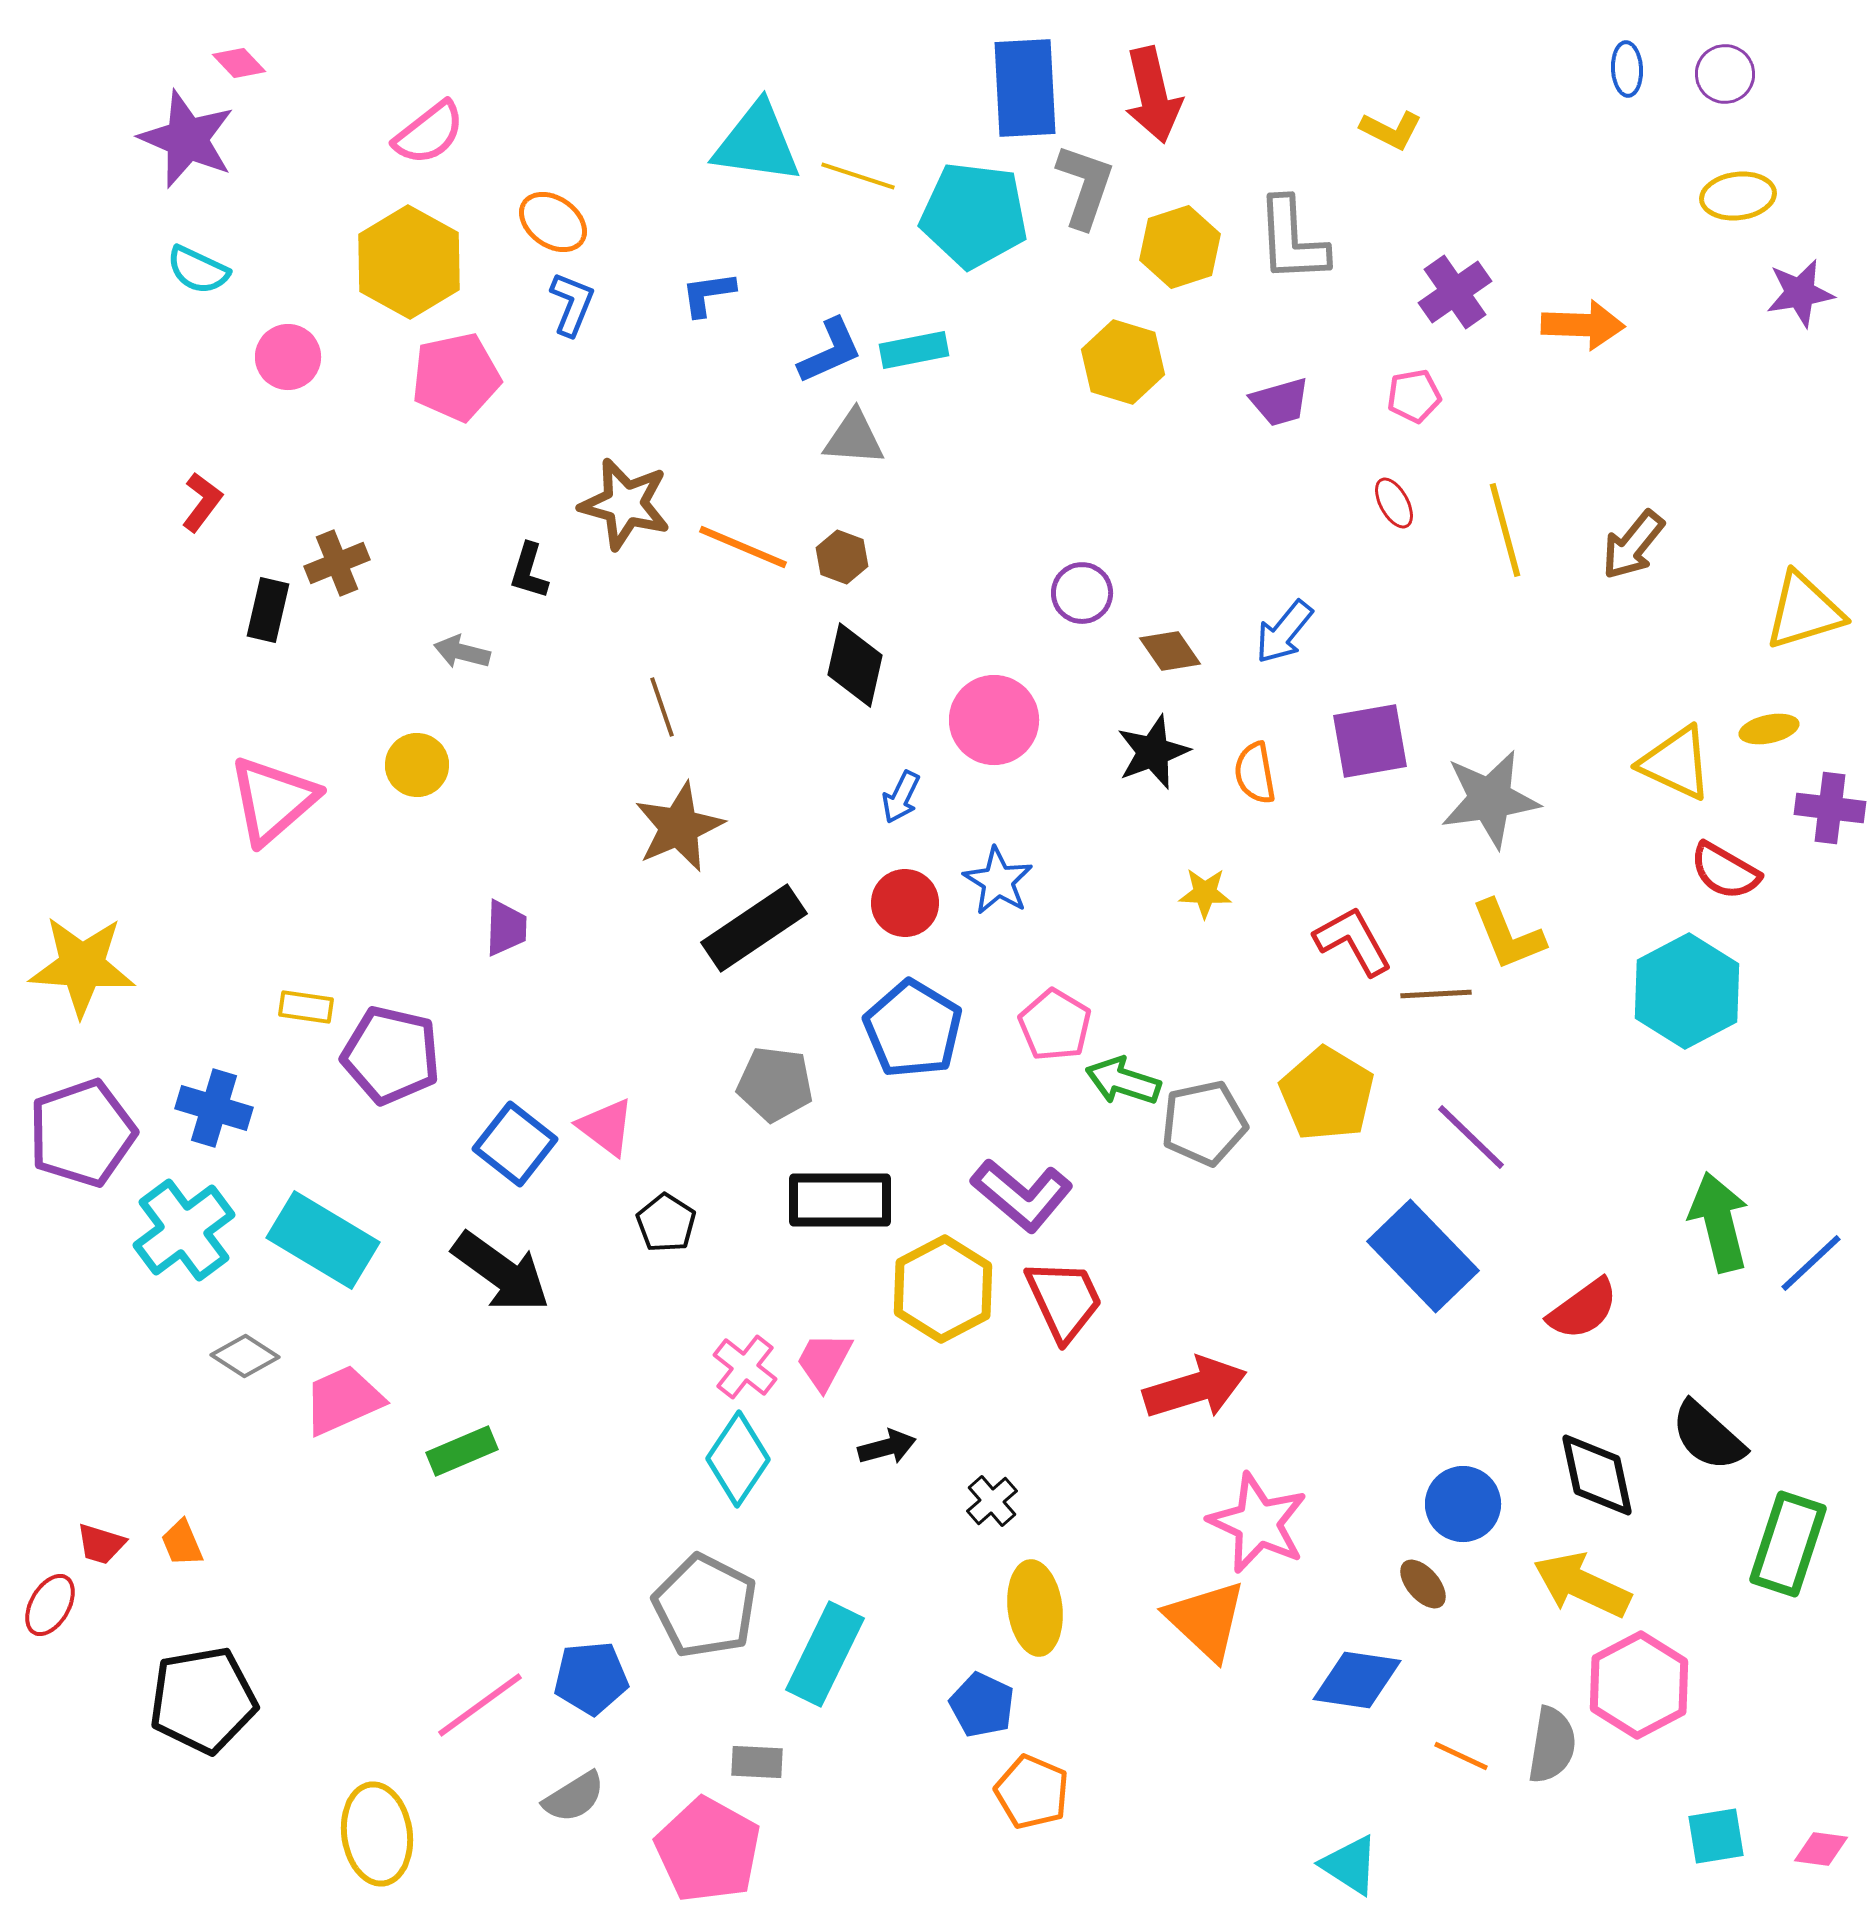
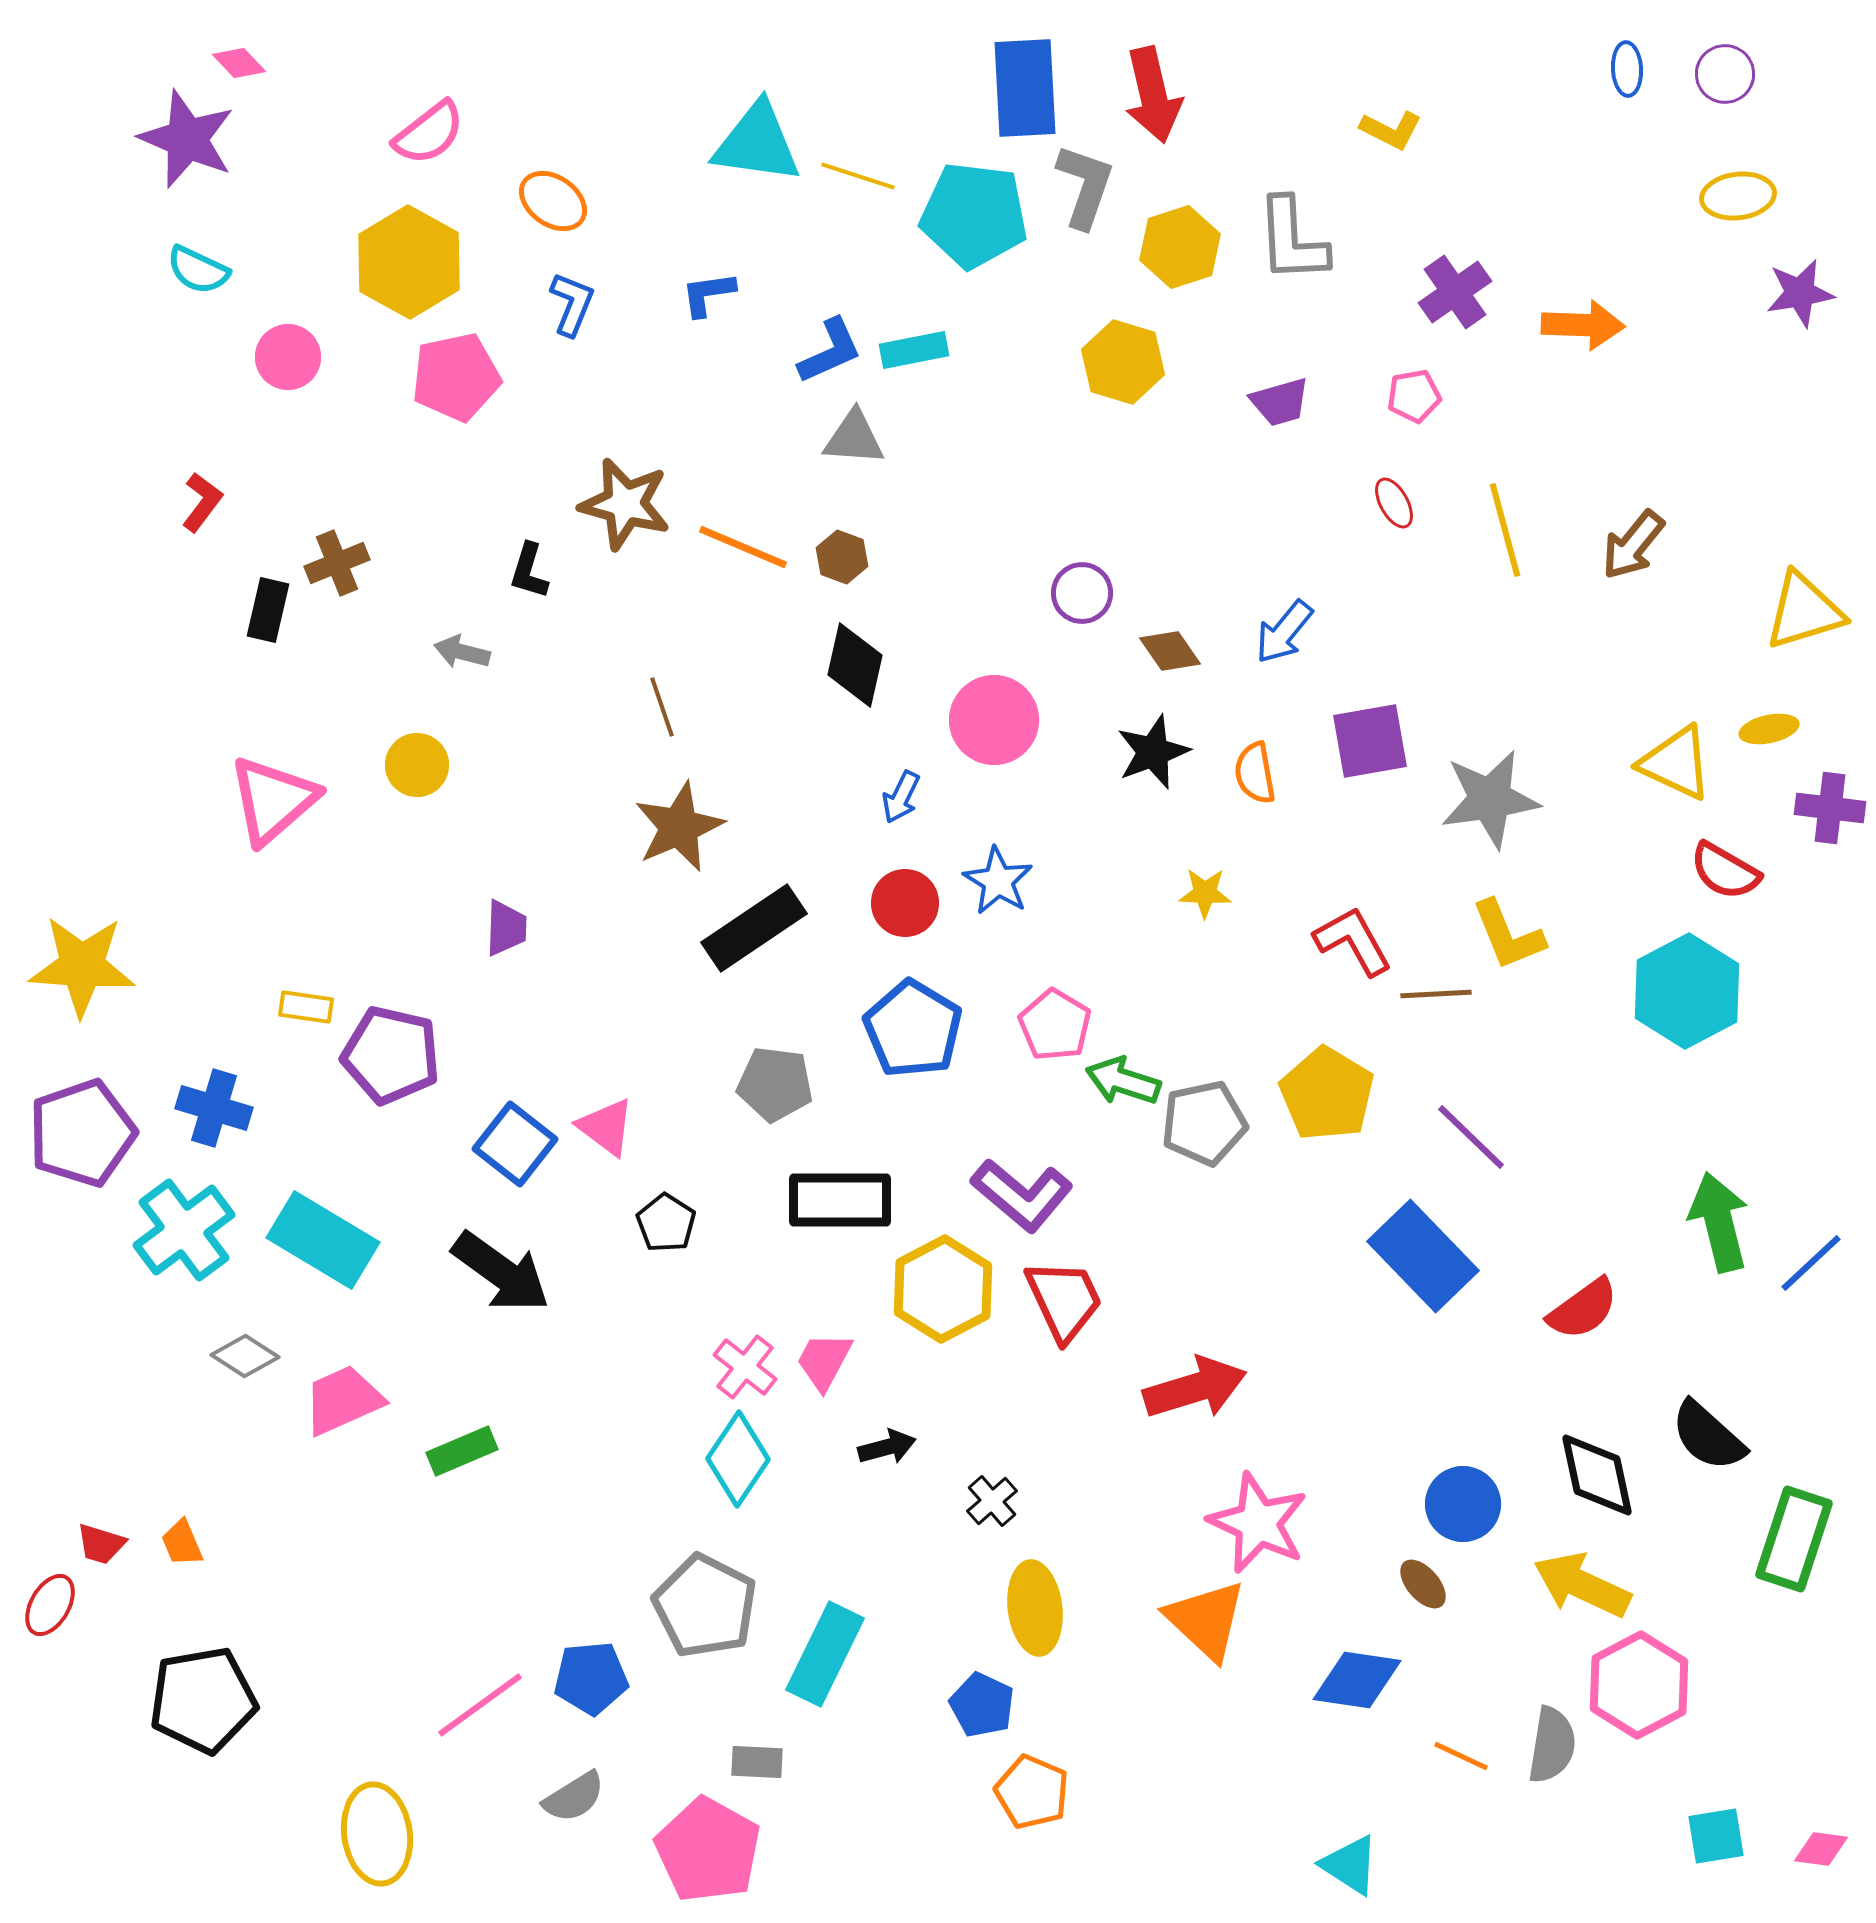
orange ellipse at (553, 222): moved 21 px up
green rectangle at (1788, 1544): moved 6 px right, 5 px up
